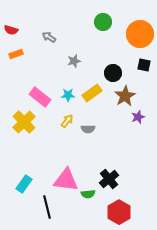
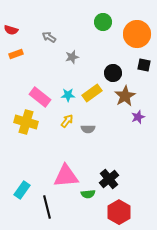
orange circle: moved 3 px left
gray star: moved 2 px left, 4 px up
yellow cross: moved 2 px right; rotated 30 degrees counterclockwise
pink triangle: moved 4 px up; rotated 12 degrees counterclockwise
cyan rectangle: moved 2 px left, 6 px down
